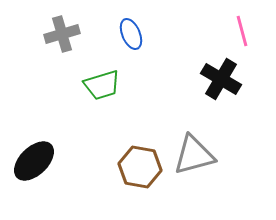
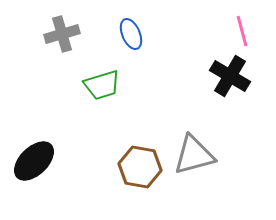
black cross: moved 9 px right, 3 px up
